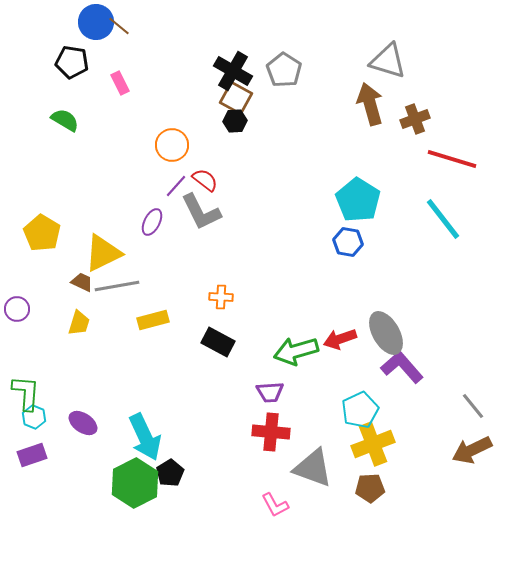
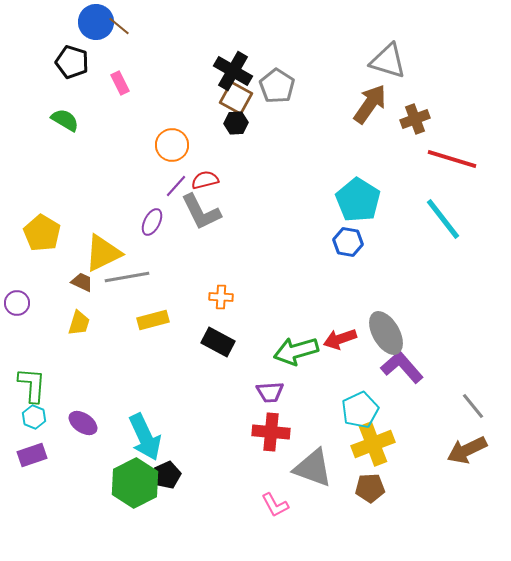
black pentagon at (72, 62): rotated 8 degrees clockwise
gray pentagon at (284, 70): moved 7 px left, 16 px down
brown arrow at (370, 104): rotated 51 degrees clockwise
black hexagon at (235, 121): moved 1 px right, 2 px down
red semicircle at (205, 180): rotated 52 degrees counterclockwise
gray line at (117, 286): moved 10 px right, 9 px up
purple circle at (17, 309): moved 6 px up
green L-shape at (26, 393): moved 6 px right, 8 px up
brown arrow at (472, 450): moved 5 px left
black pentagon at (170, 473): moved 3 px left, 2 px down; rotated 8 degrees clockwise
